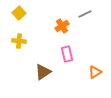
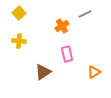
orange triangle: moved 1 px left
